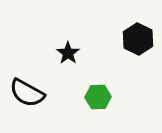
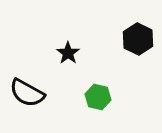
green hexagon: rotated 15 degrees clockwise
